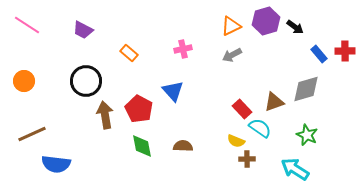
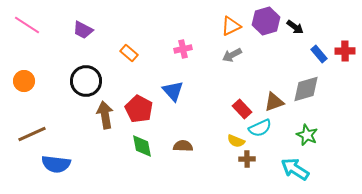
cyan semicircle: rotated 120 degrees clockwise
